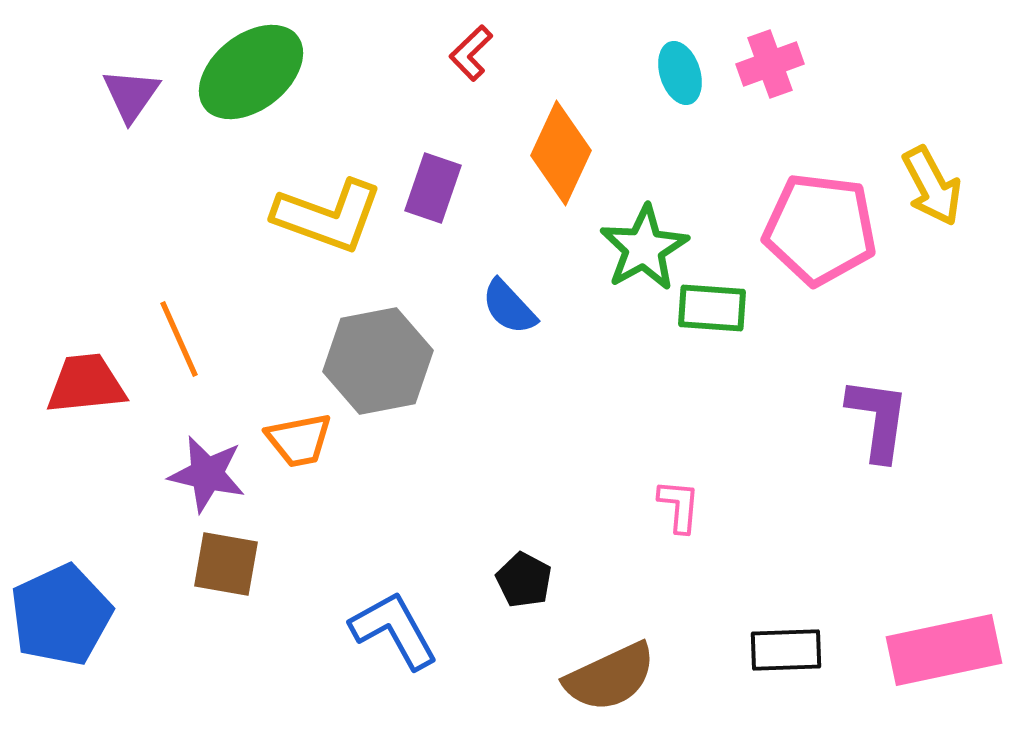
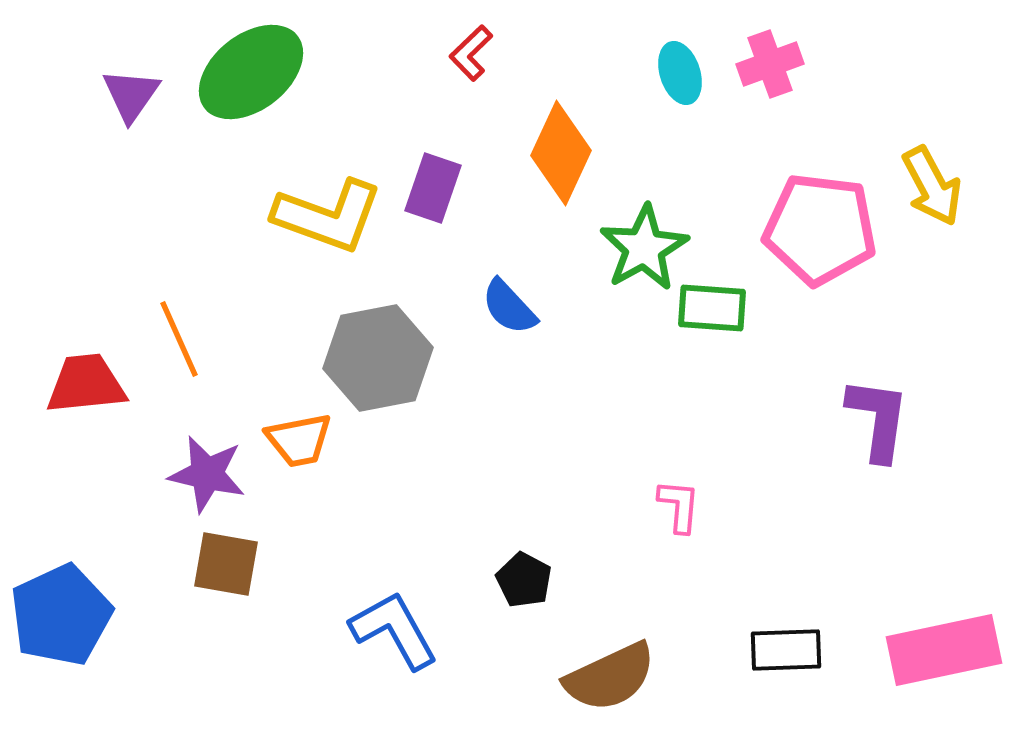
gray hexagon: moved 3 px up
